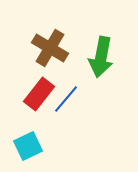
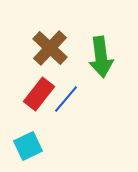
brown cross: rotated 12 degrees clockwise
green arrow: rotated 18 degrees counterclockwise
